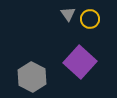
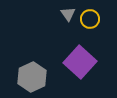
gray hexagon: rotated 8 degrees clockwise
